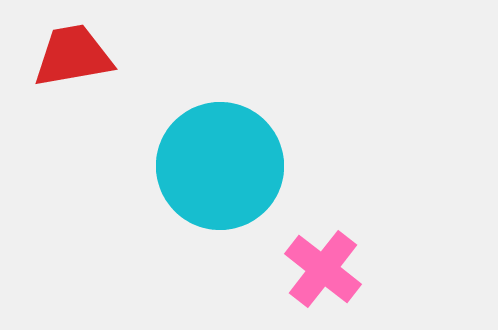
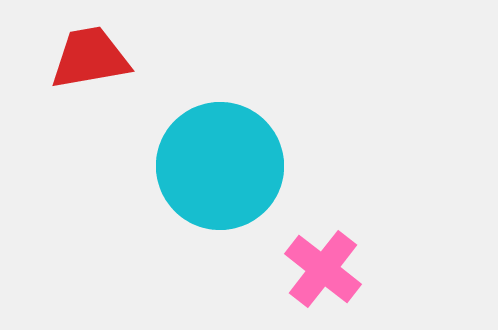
red trapezoid: moved 17 px right, 2 px down
